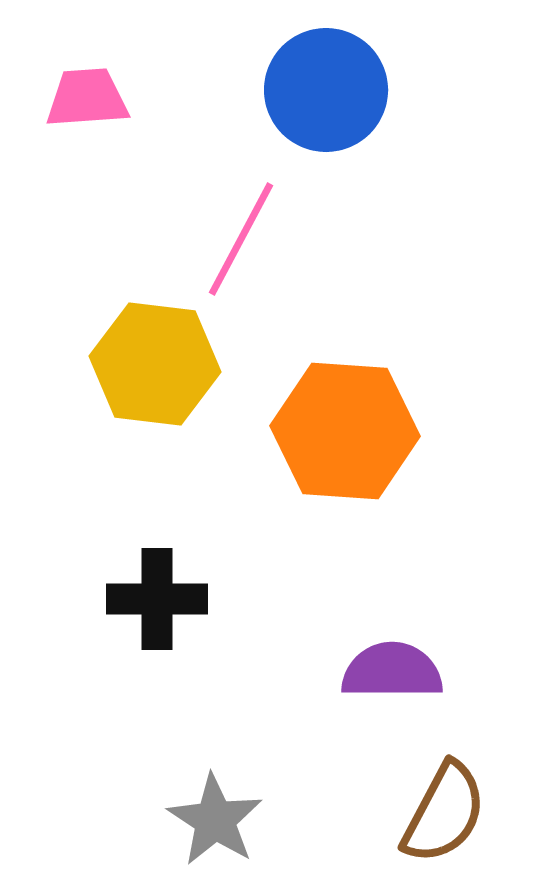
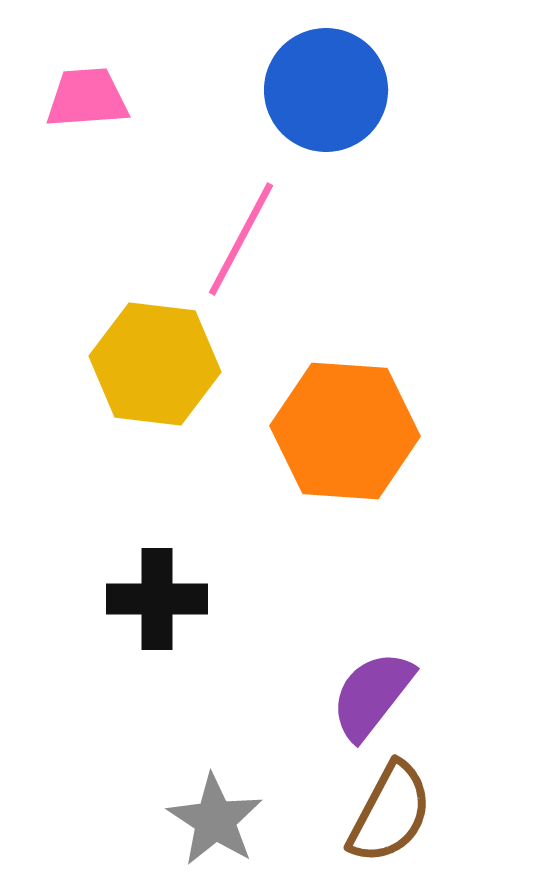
purple semicircle: moved 20 px left, 24 px down; rotated 52 degrees counterclockwise
brown semicircle: moved 54 px left
